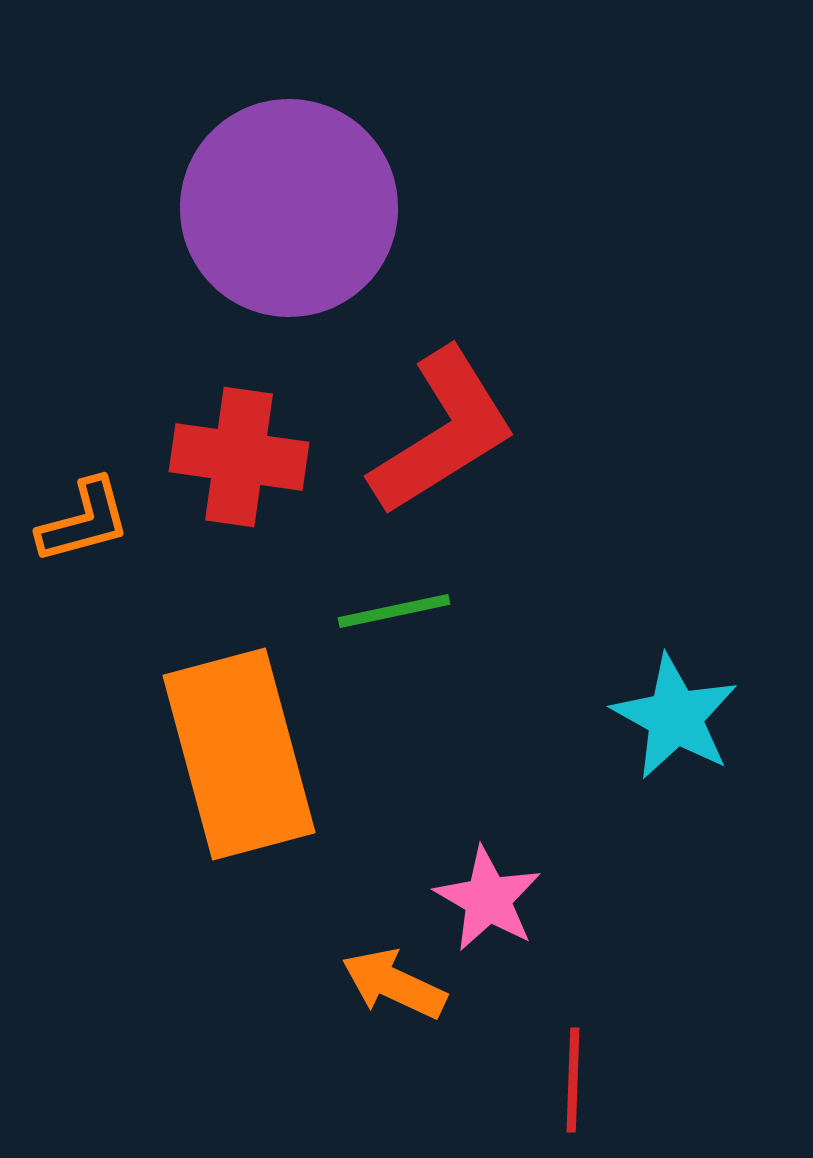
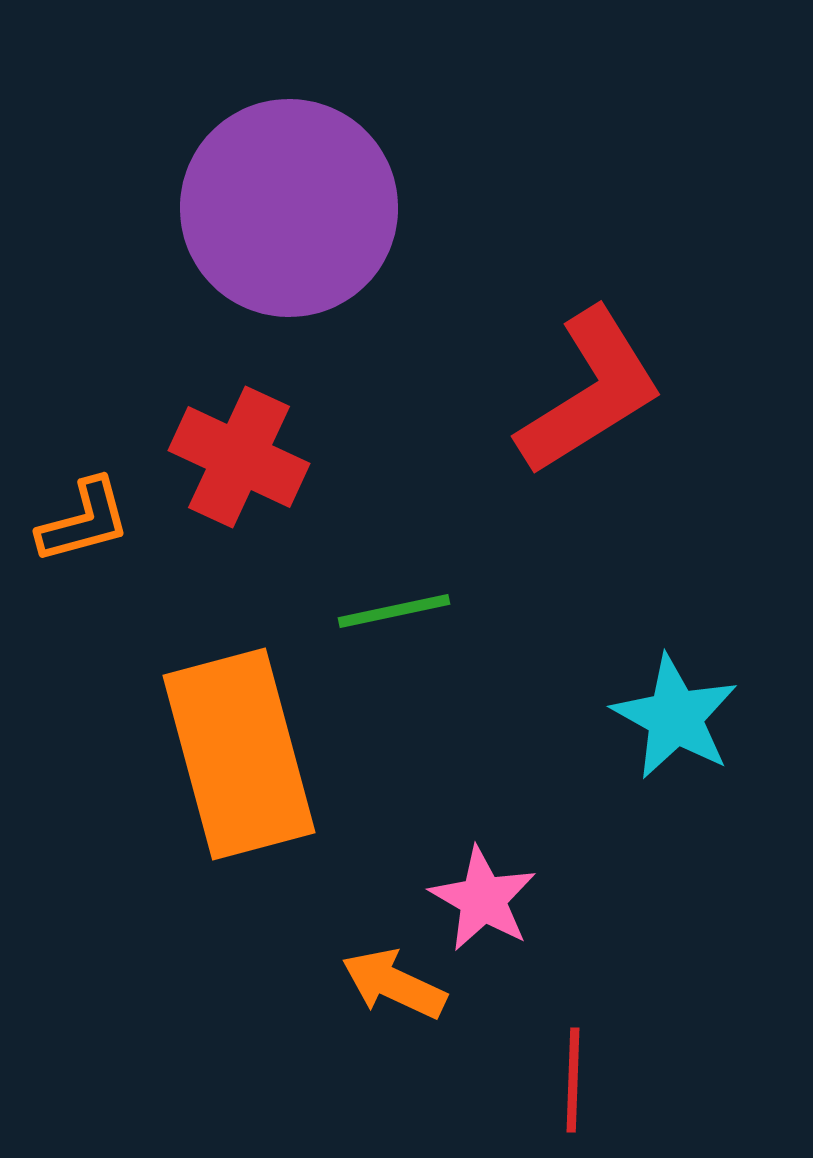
red L-shape: moved 147 px right, 40 px up
red cross: rotated 17 degrees clockwise
pink star: moved 5 px left
